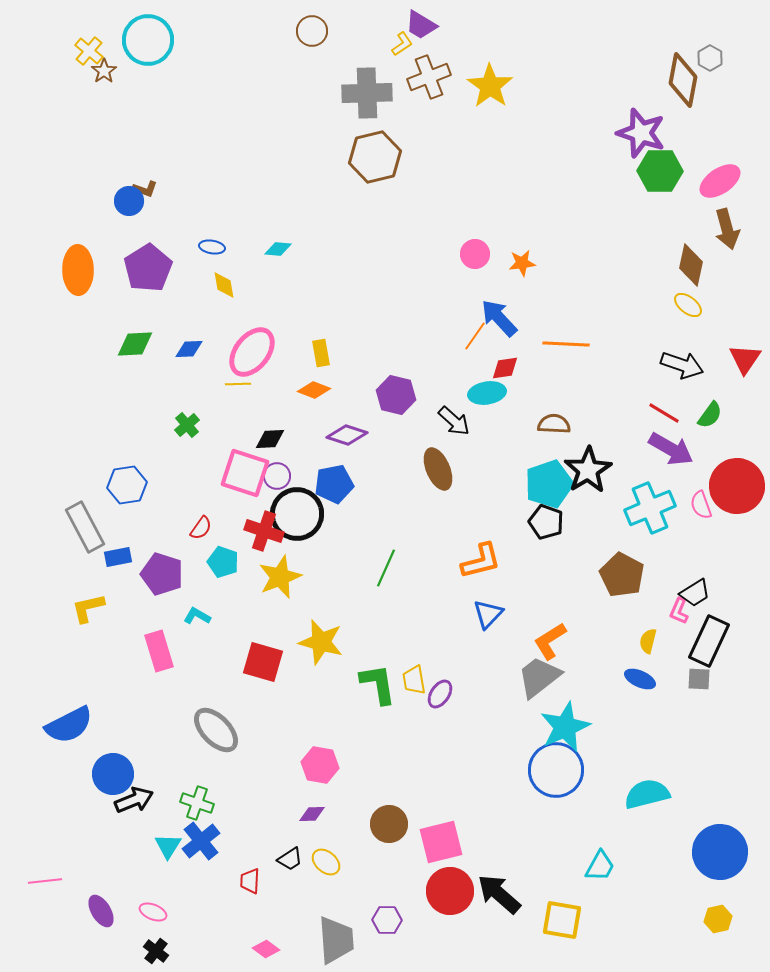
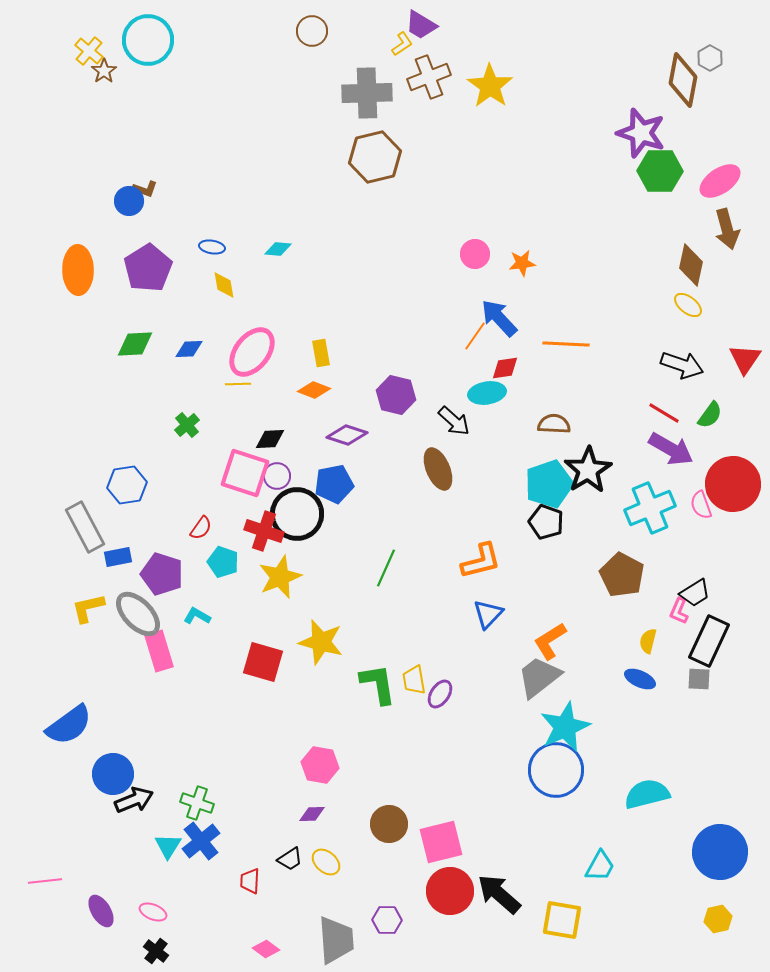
red circle at (737, 486): moved 4 px left, 2 px up
blue semicircle at (69, 725): rotated 9 degrees counterclockwise
gray ellipse at (216, 730): moved 78 px left, 116 px up
